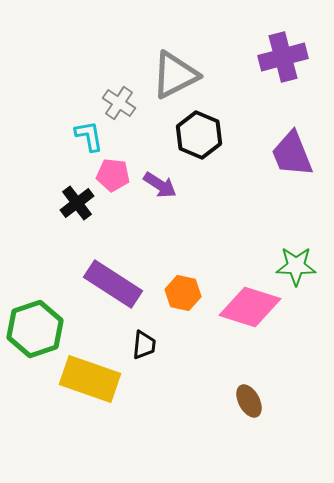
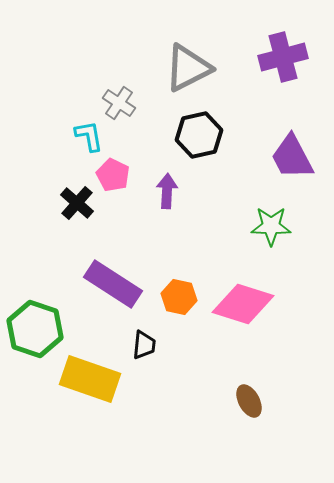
gray triangle: moved 13 px right, 7 px up
black hexagon: rotated 24 degrees clockwise
purple trapezoid: moved 3 px down; rotated 6 degrees counterclockwise
pink pentagon: rotated 20 degrees clockwise
purple arrow: moved 7 px right, 6 px down; rotated 120 degrees counterclockwise
black cross: rotated 12 degrees counterclockwise
green star: moved 25 px left, 40 px up
orange hexagon: moved 4 px left, 4 px down
pink diamond: moved 7 px left, 3 px up
green hexagon: rotated 22 degrees counterclockwise
